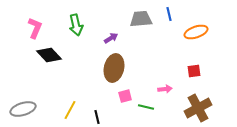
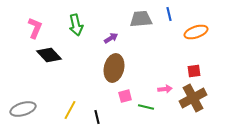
brown cross: moved 5 px left, 10 px up
